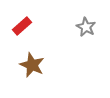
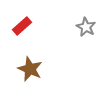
brown star: moved 2 px left, 4 px down
